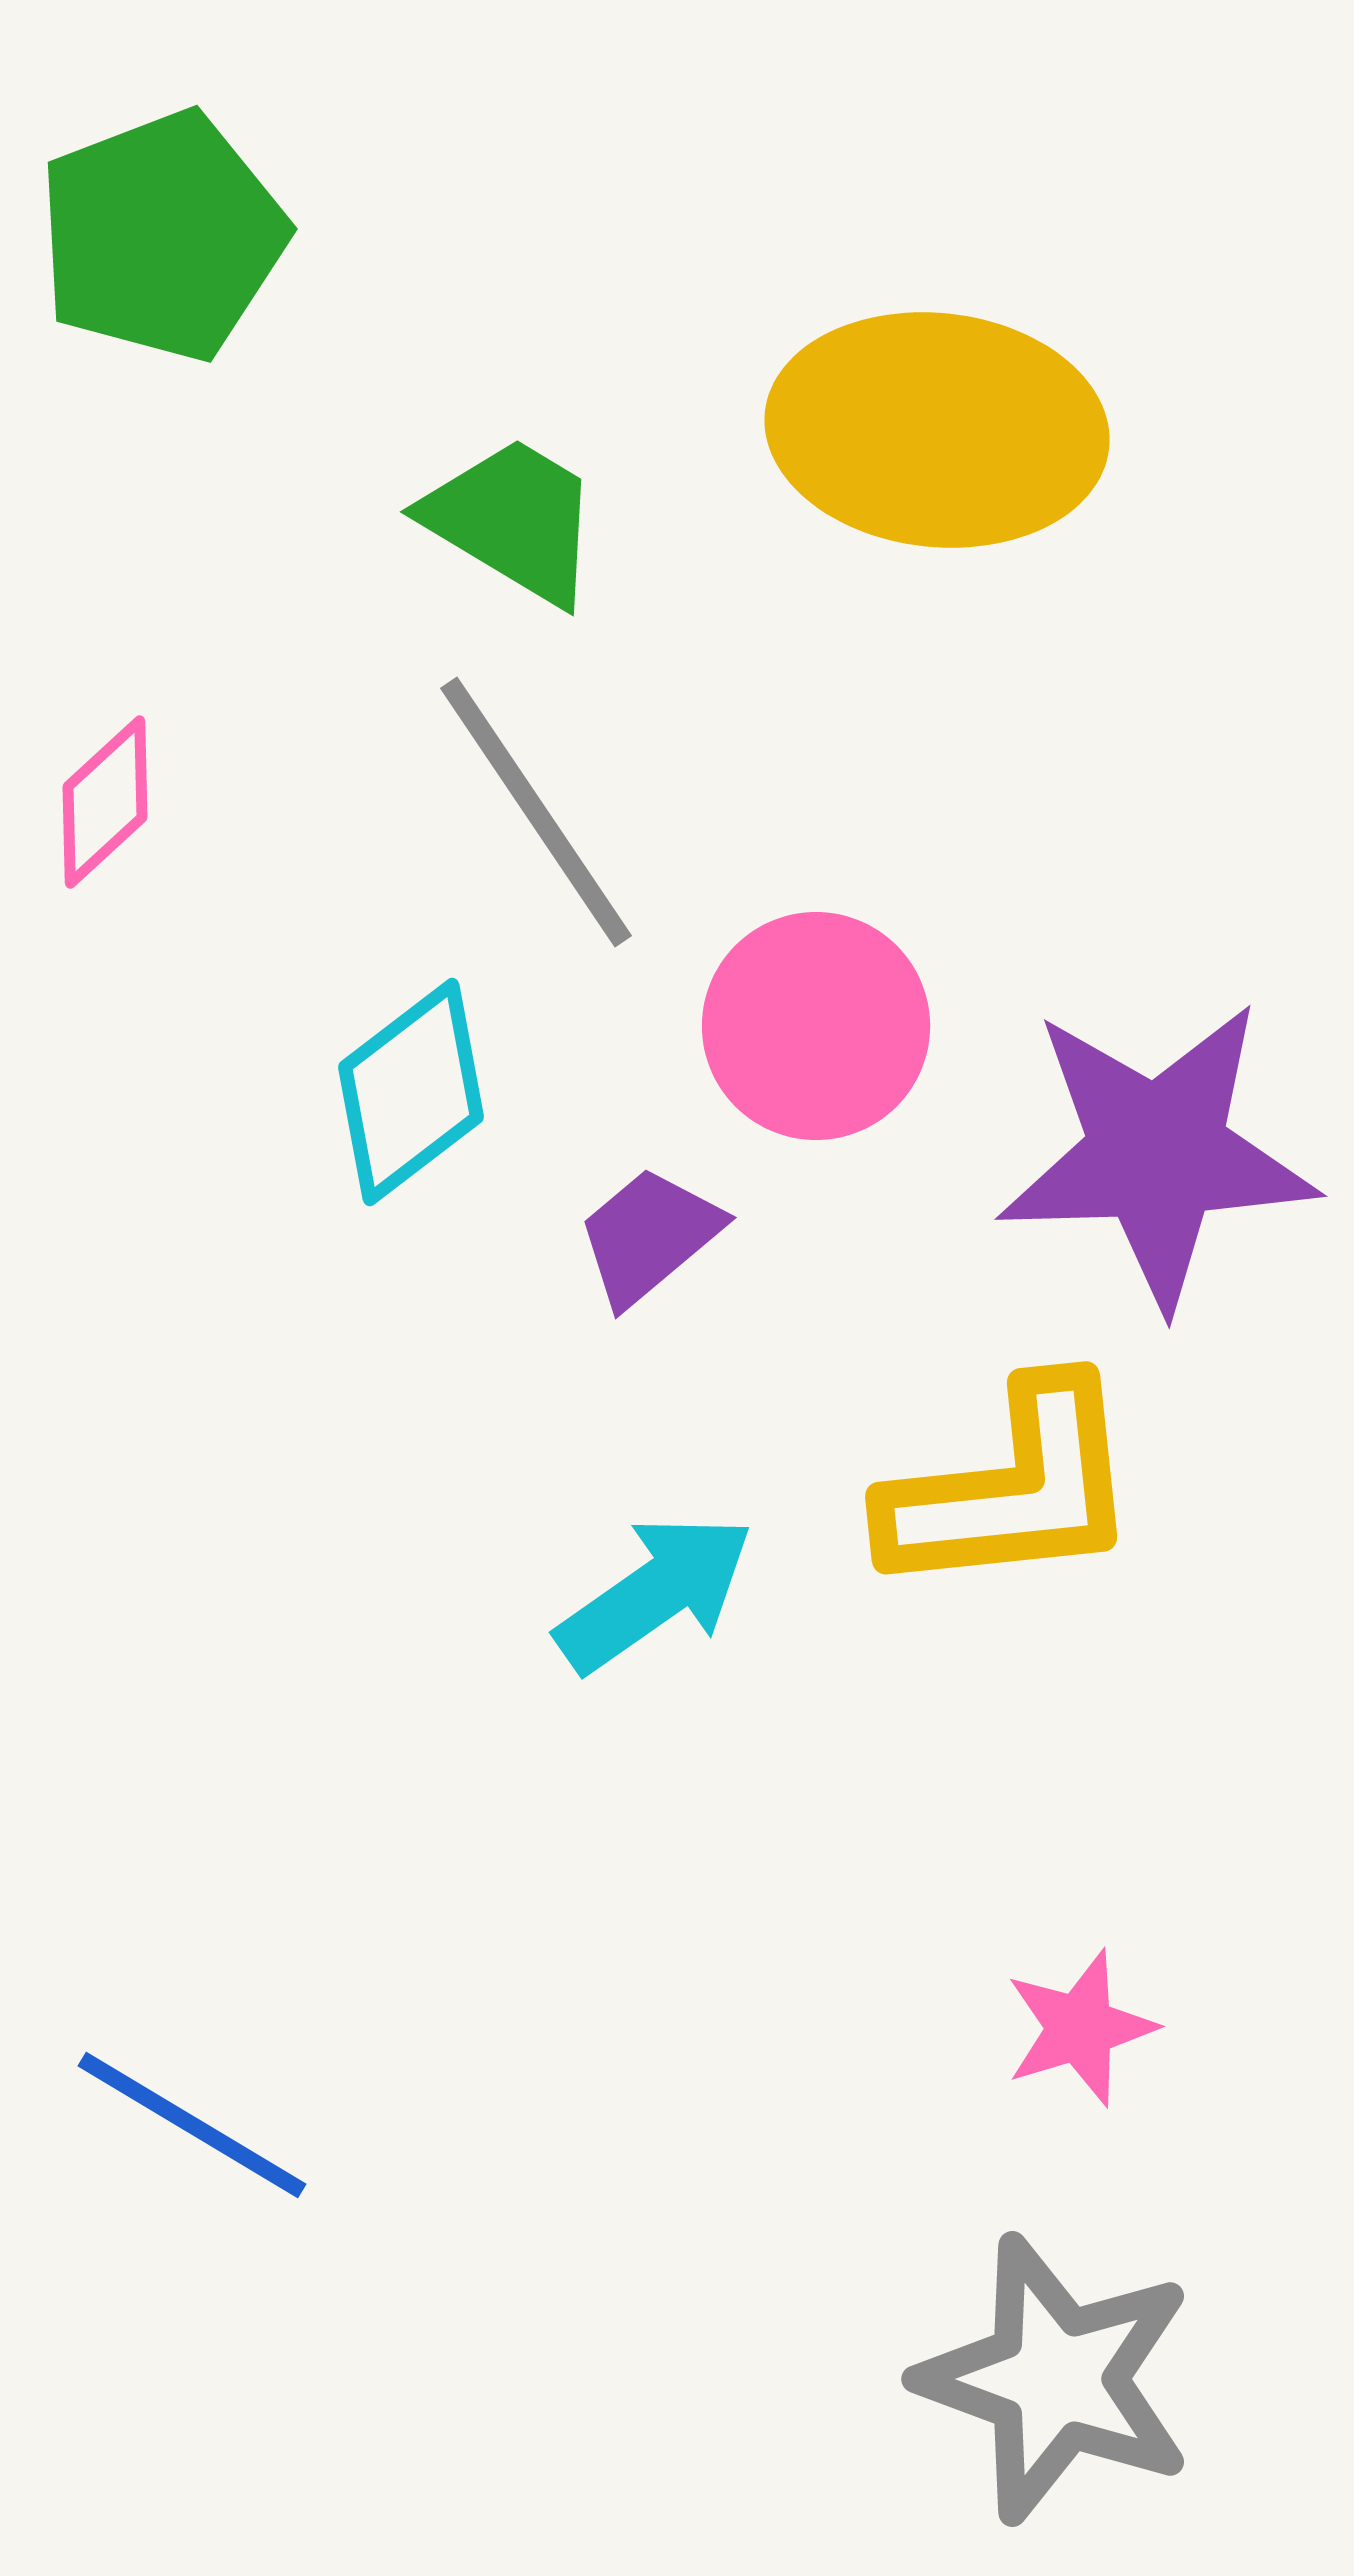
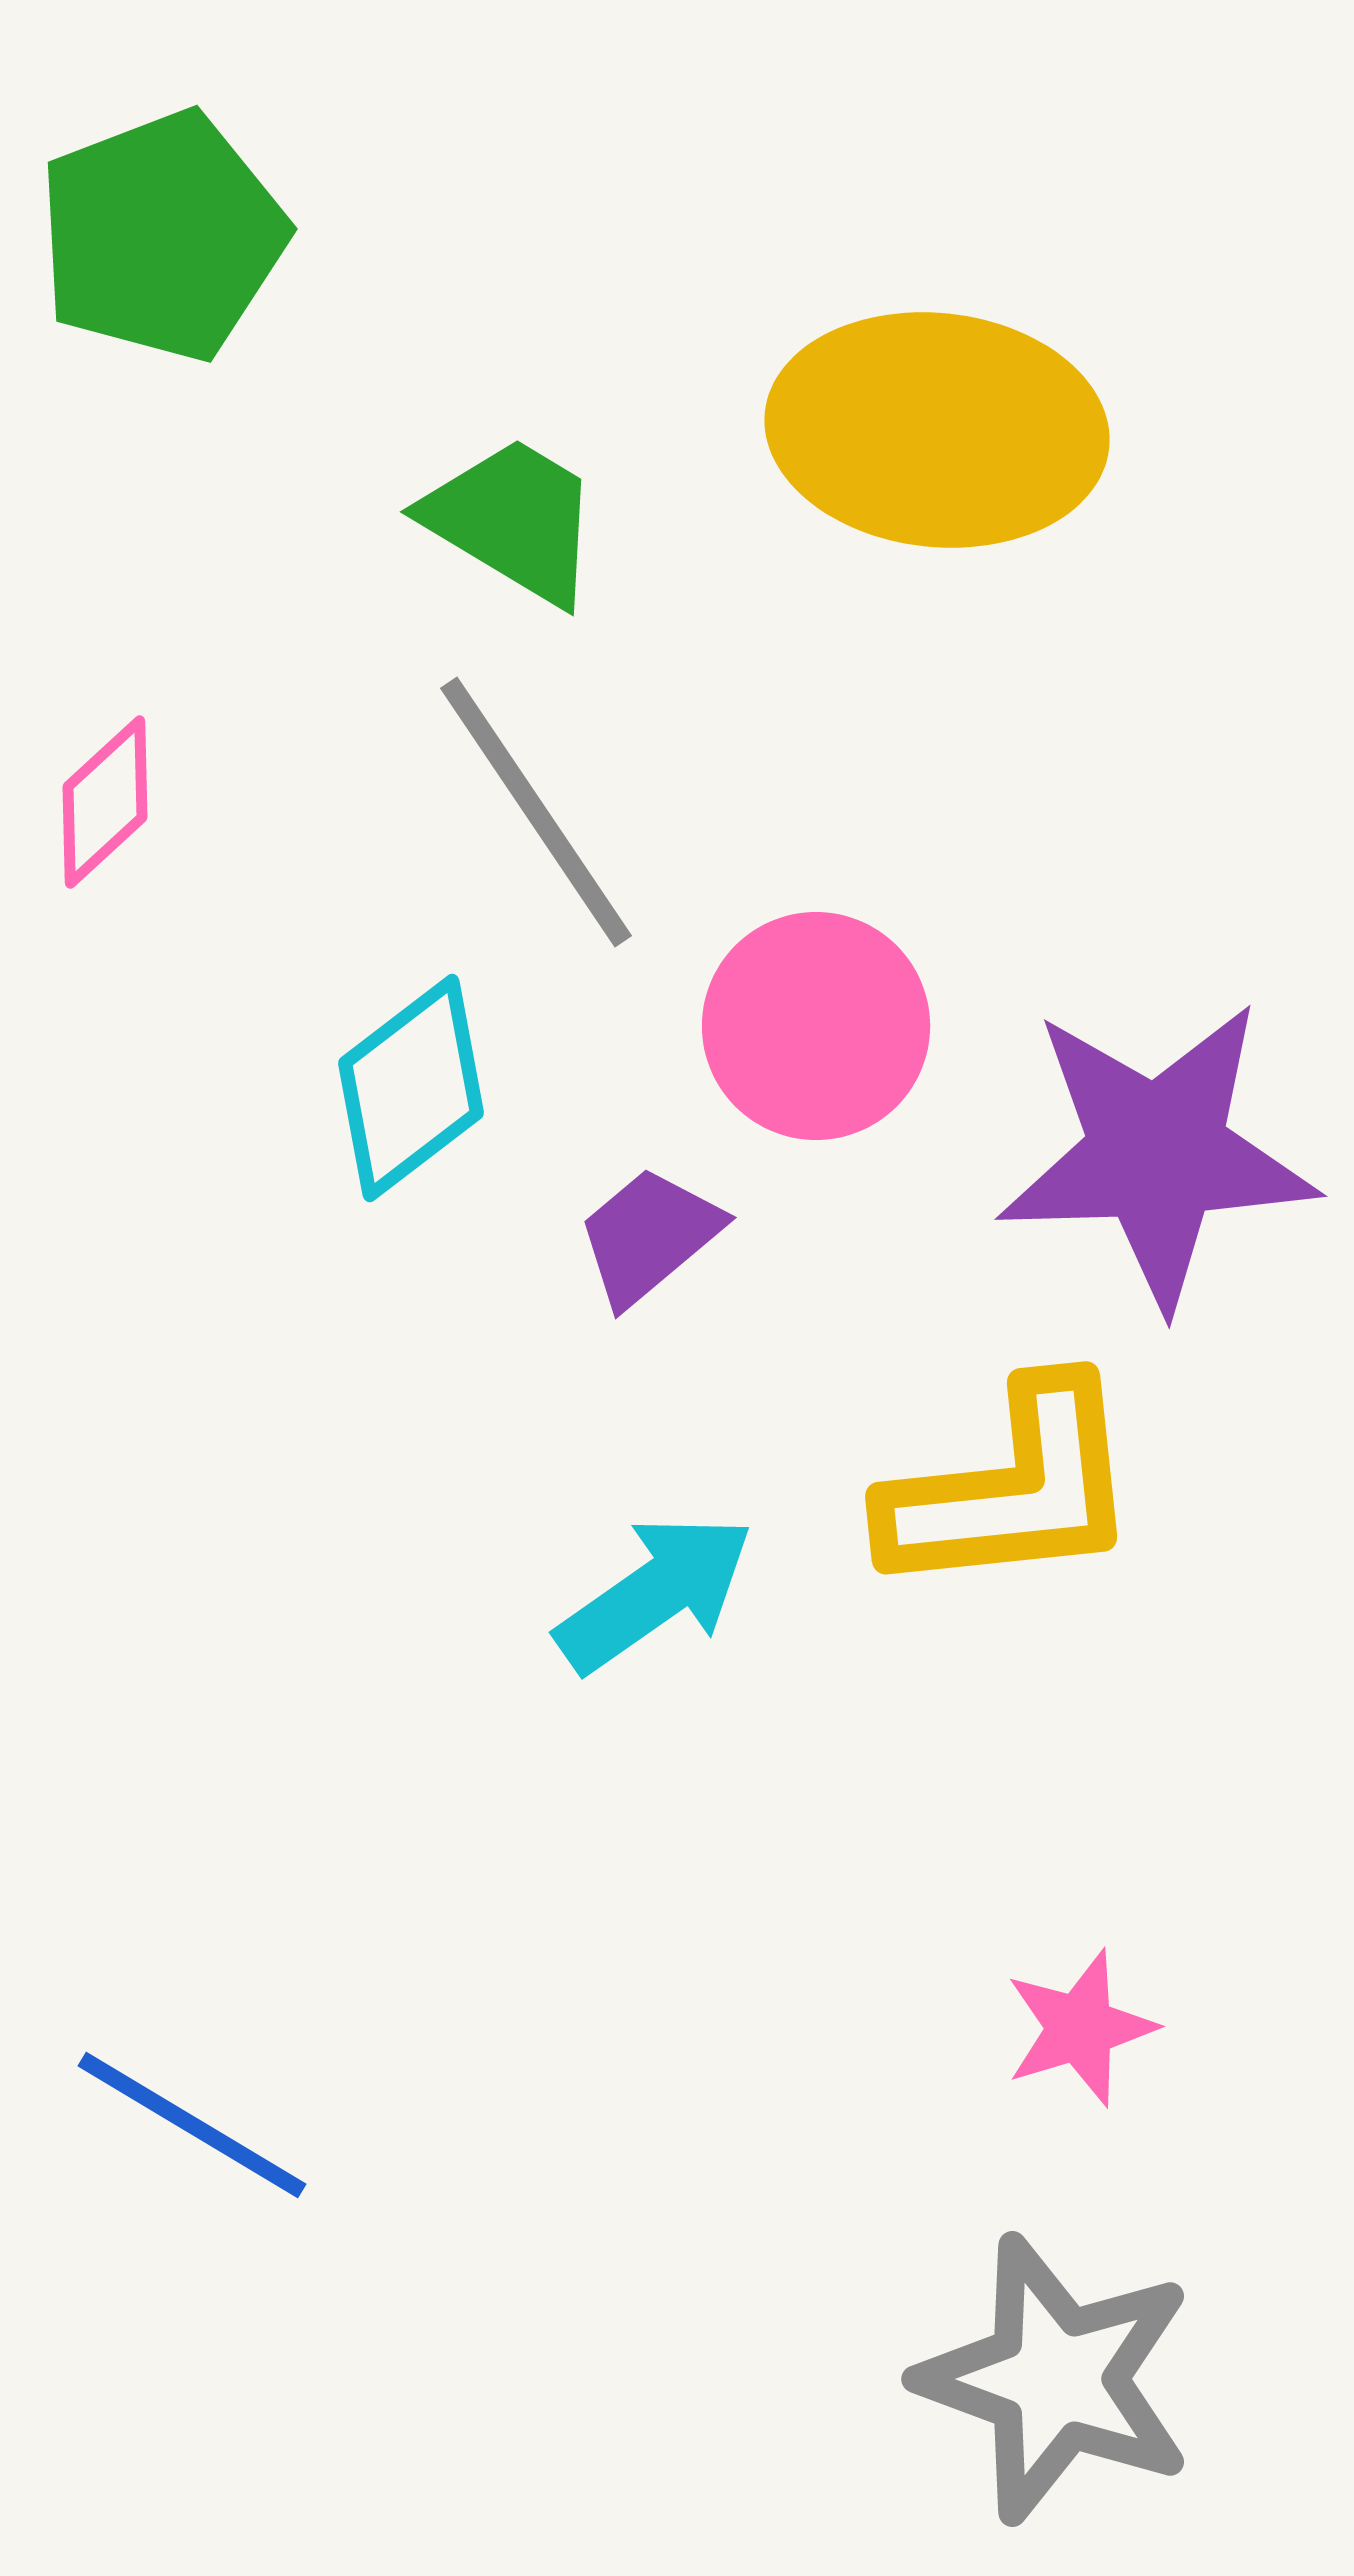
cyan diamond: moved 4 px up
